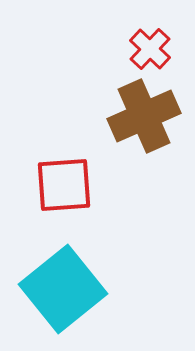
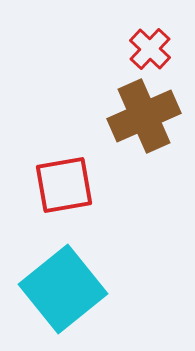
red square: rotated 6 degrees counterclockwise
